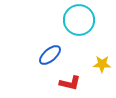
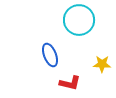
blue ellipse: rotated 70 degrees counterclockwise
